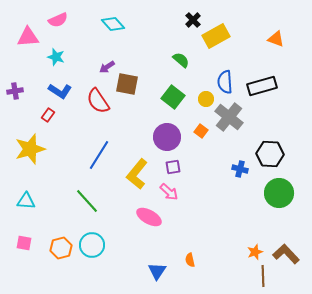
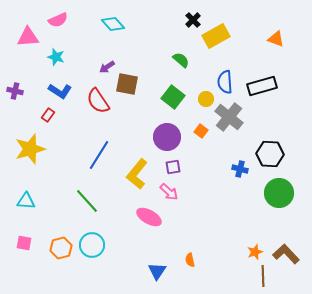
purple cross: rotated 21 degrees clockwise
